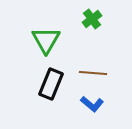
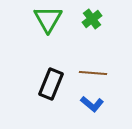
green triangle: moved 2 px right, 21 px up
